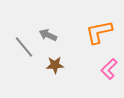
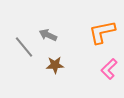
orange L-shape: moved 3 px right
